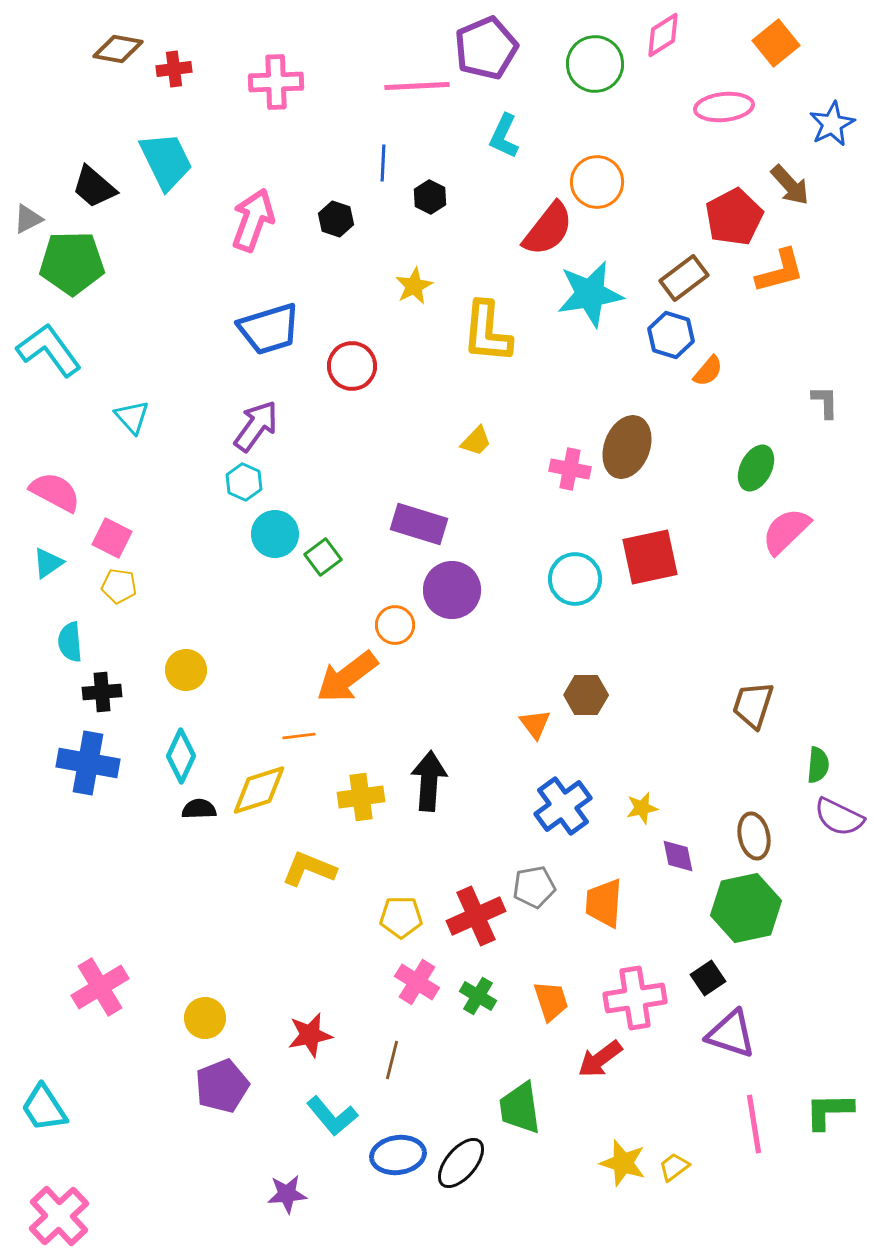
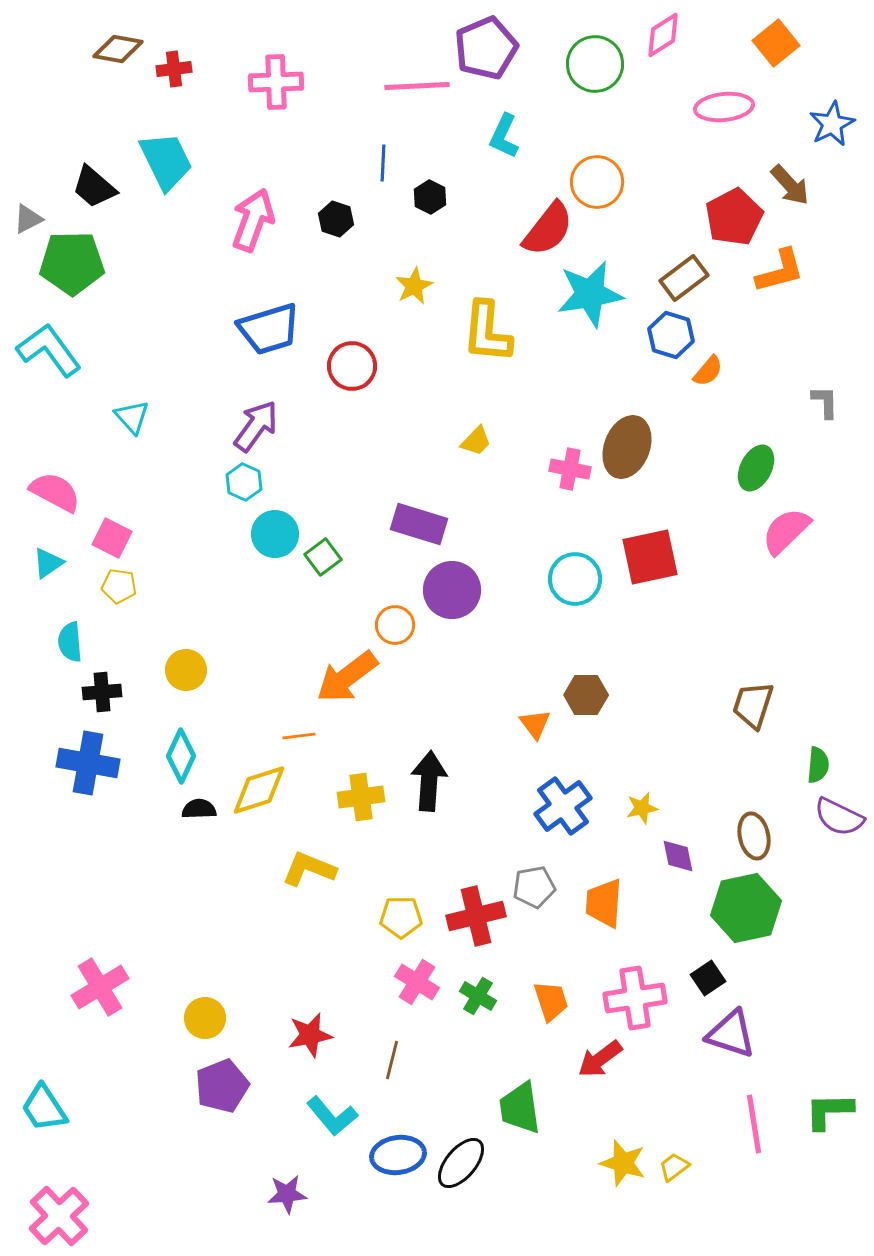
red cross at (476, 916): rotated 10 degrees clockwise
